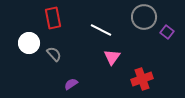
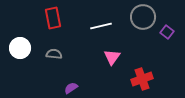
gray circle: moved 1 px left
white line: moved 4 px up; rotated 40 degrees counterclockwise
white circle: moved 9 px left, 5 px down
gray semicircle: rotated 42 degrees counterclockwise
purple semicircle: moved 4 px down
